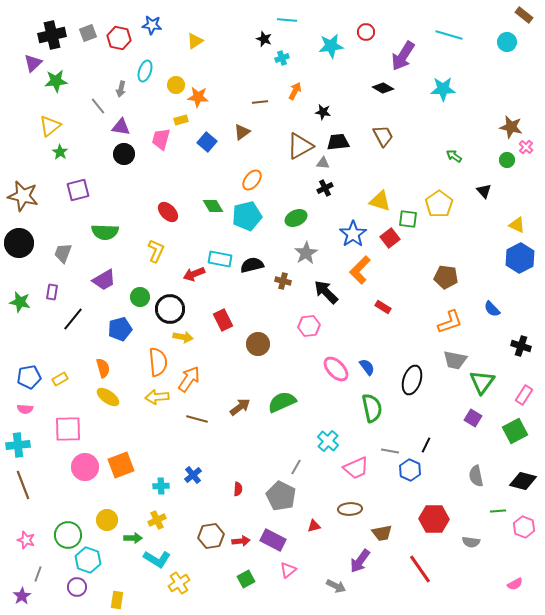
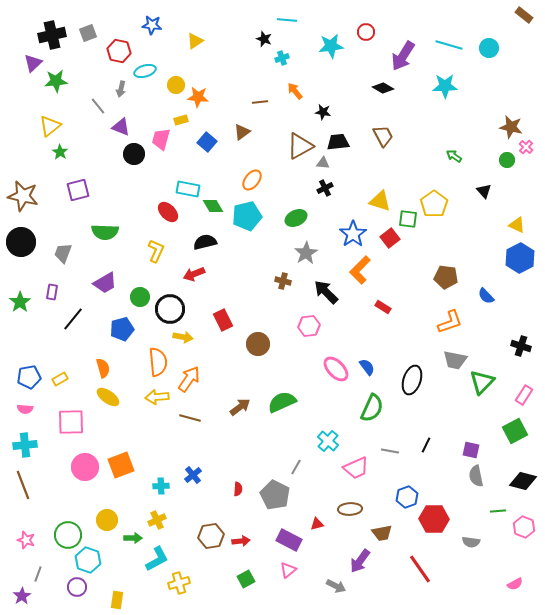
cyan line at (449, 35): moved 10 px down
red hexagon at (119, 38): moved 13 px down
cyan circle at (507, 42): moved 18 px left, 6 px down
cyan ellipse at (145, 71): rotated 55 degrees clockwise
cyan star at (443, 89): moved 2 px right, 3 px up
orange arrow at (295, 91): rotated 66 degrees counterclockwise
purple triangle at (121, 127): rotated 12 degrees clockwise
black circle at (124, 154): moved 10 px right
yellow pentagon at (439, 204): moved 5 px left
black circle at (19, 243): moved 2 px right, 1 px up
cyan rectangle at (220, 259): moved 32 px left, 70 px up
black semicircle at (252, 265): moved 47 px left, 23 px up
purple trapezoid at (104, 280): moved 1 px right, 3 px down
green star at (20, 302): rotated 25 degrees clockwise
blue semicircle at (492, 309): moved 6 px left, 13 px up
blue pentagon at (120, 329): moved 2 px right
green triangle at (482, 382): rotated 8 degrees clockwise
green semicircle at (372, 408): rotated 36 degrees clockwise
purple square at (473, 418): moved 2 px left, 32 px down; rotated 18 degrees counterclockwise
brown line at (197, 419): moved 7 px left, 1 px up
pink square at (68, 429): moved 3 px right, 7 px up
cyan cross at (18, 445): moved 7 px right
blue hexagon at (410, 470): moved 3 px left, 27 px down; rotated 15 degrees clockwise
gray pentagon at (281, 496): moved 6 px left, 1 px up
red triangle at (314, 526): moved 3 px right, 2 px up
purple rectangle at (273, 540): moved 16 px right
cyan L-shape at (157, 559): rotated 60 degrees counterclockwise
yellow cross at (179, 583): rotated 15 degrees clockwise
